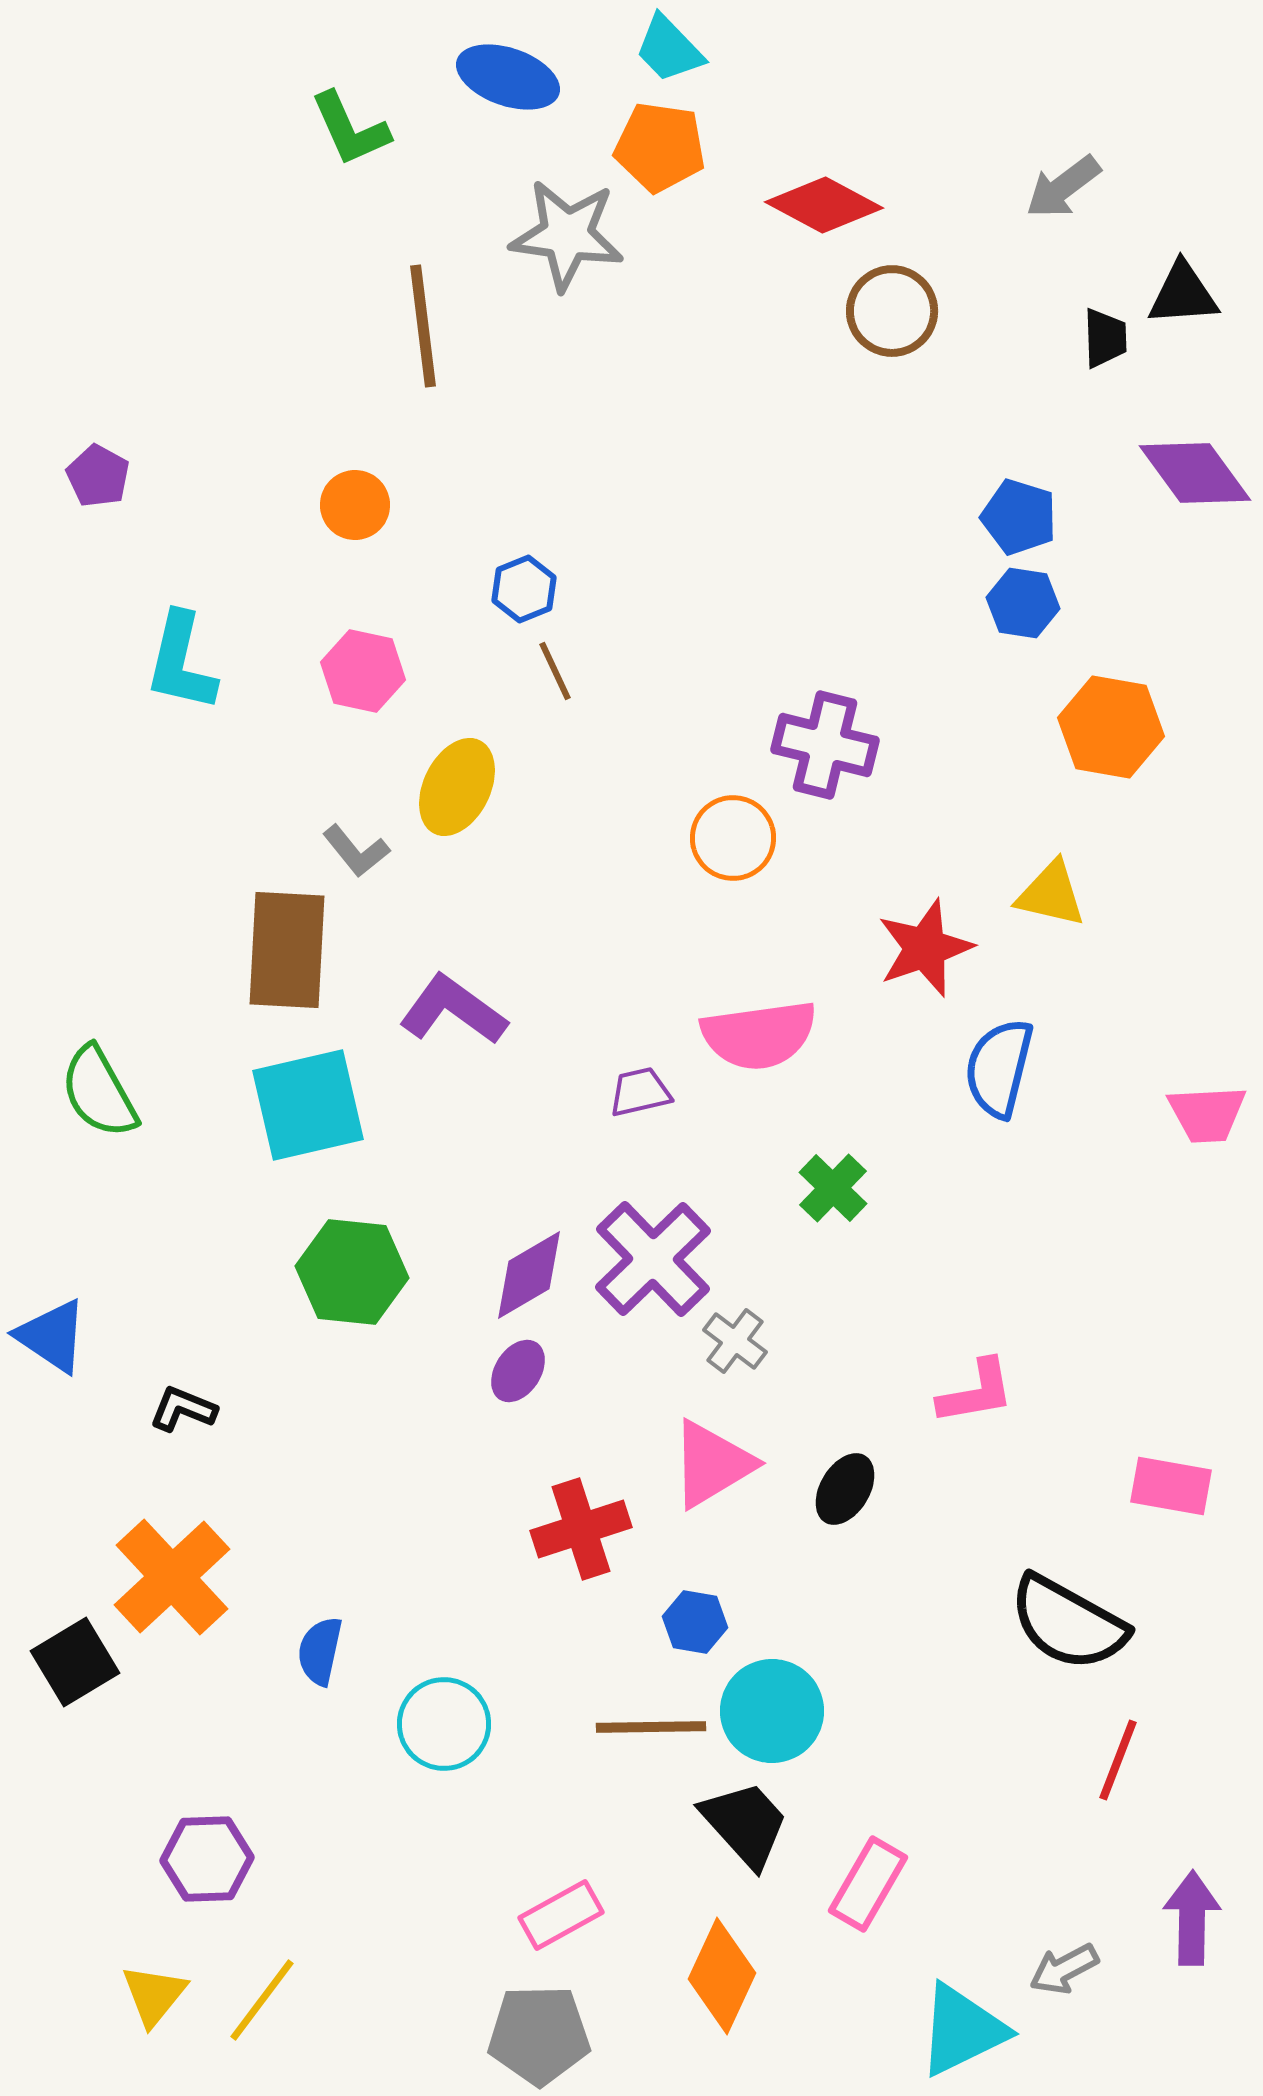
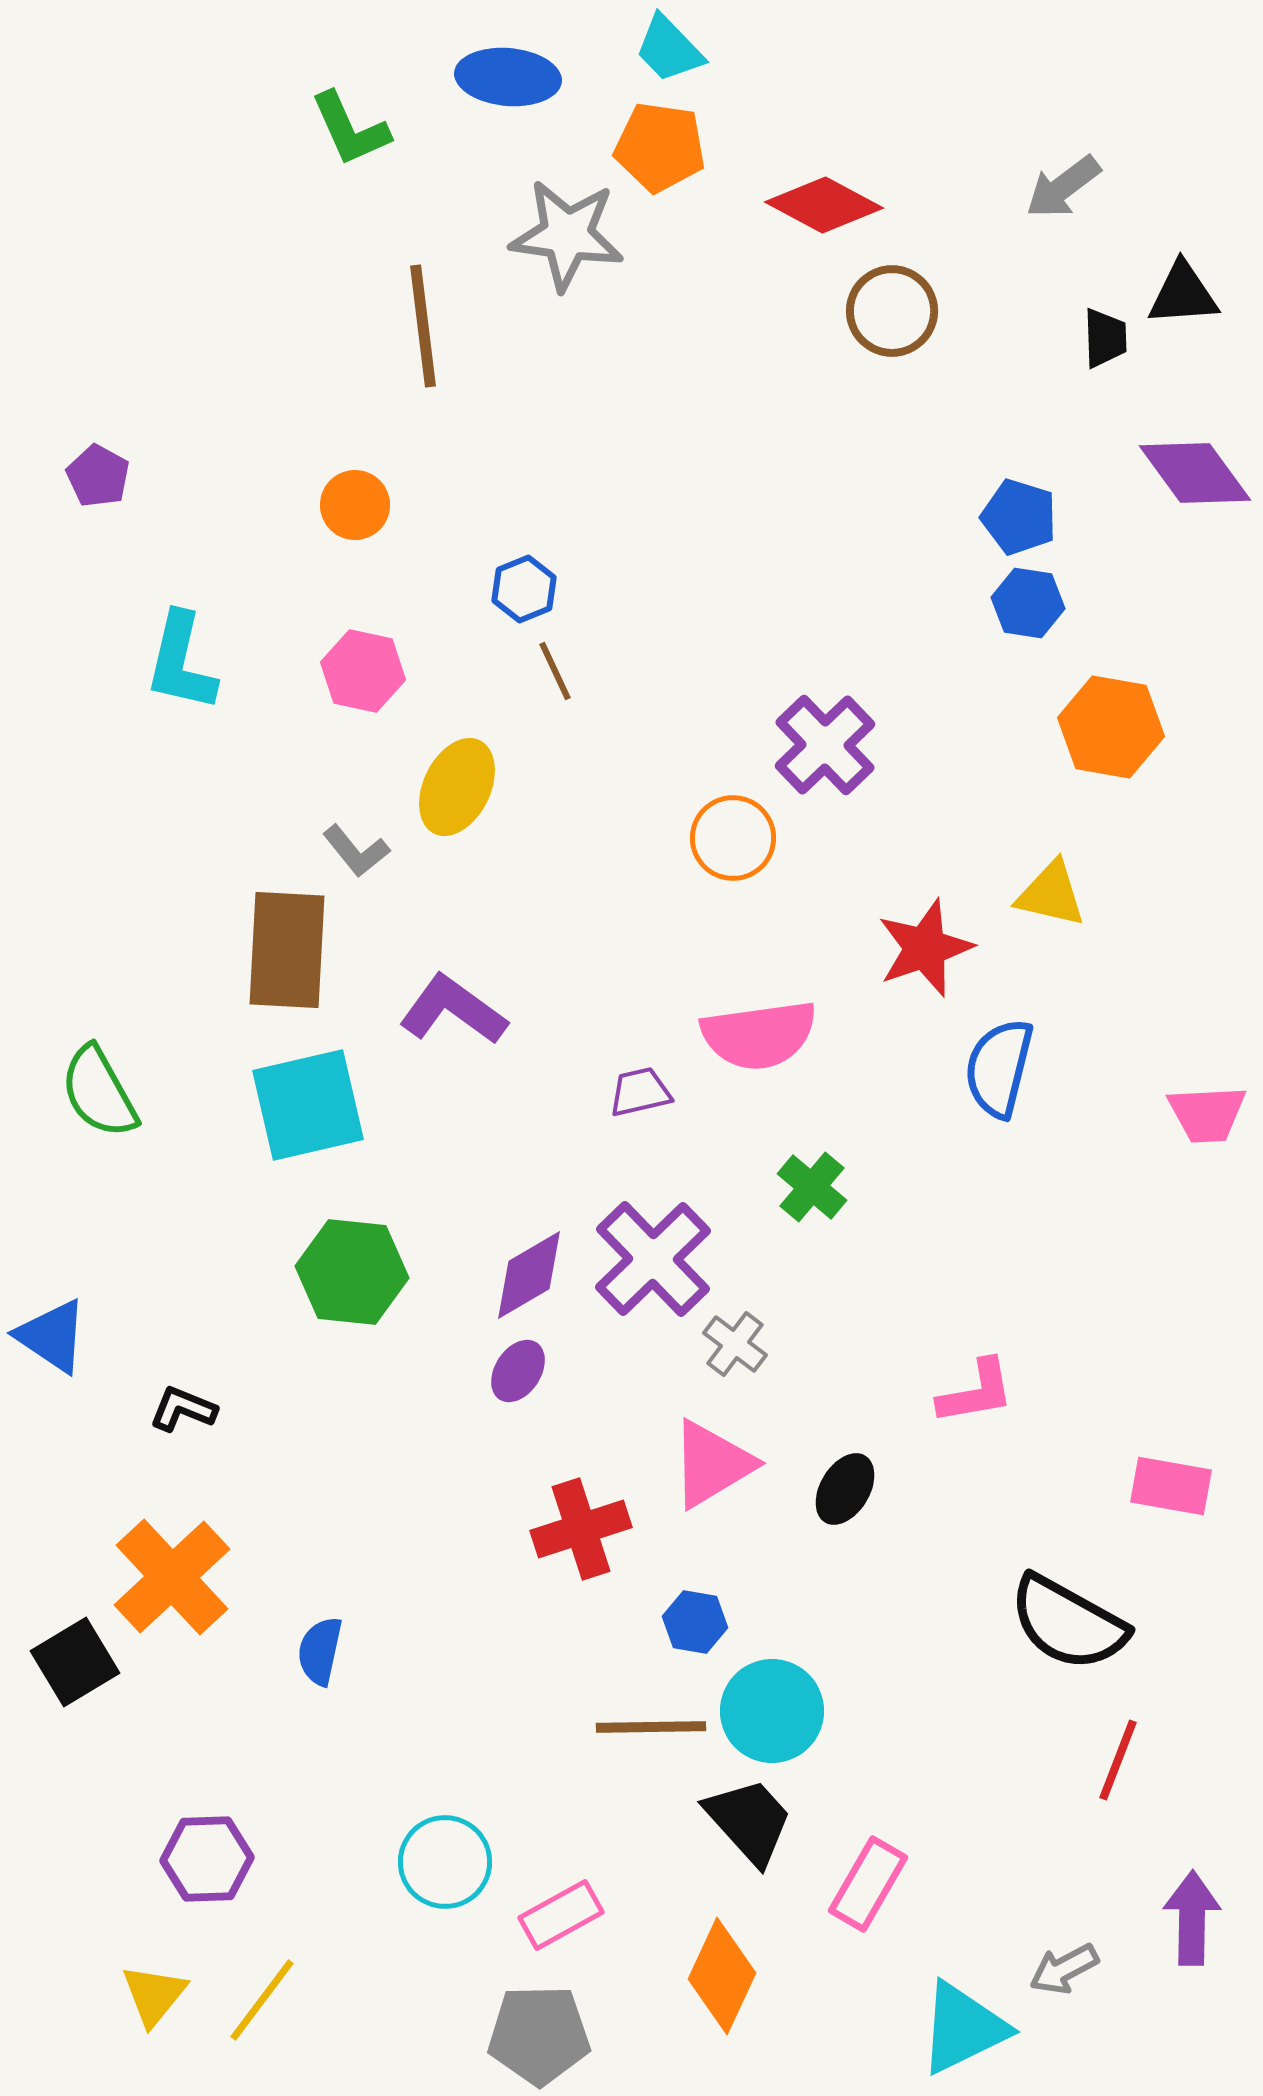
blue ellipse at (508, 77): rotated 14 degrees counterclockwise
blue hexagon at (1023, 603): moved 5 px right
purple cross at (825, 745): rotated 32 degrees clockwise
green cross at (833, 1188): moved 21 px left, 1 px up; rotated 4 degrees counterclockwise
gray cross at (735, 1341): moved 3 px down
cyan circle at (444, 1724): moved 1 px right, 138 px down
black trapezoid at (745, 1824): moved 4 px right, 3 px up
cyan triangle at (962, 2030): moved 1 px right, 2 px up
